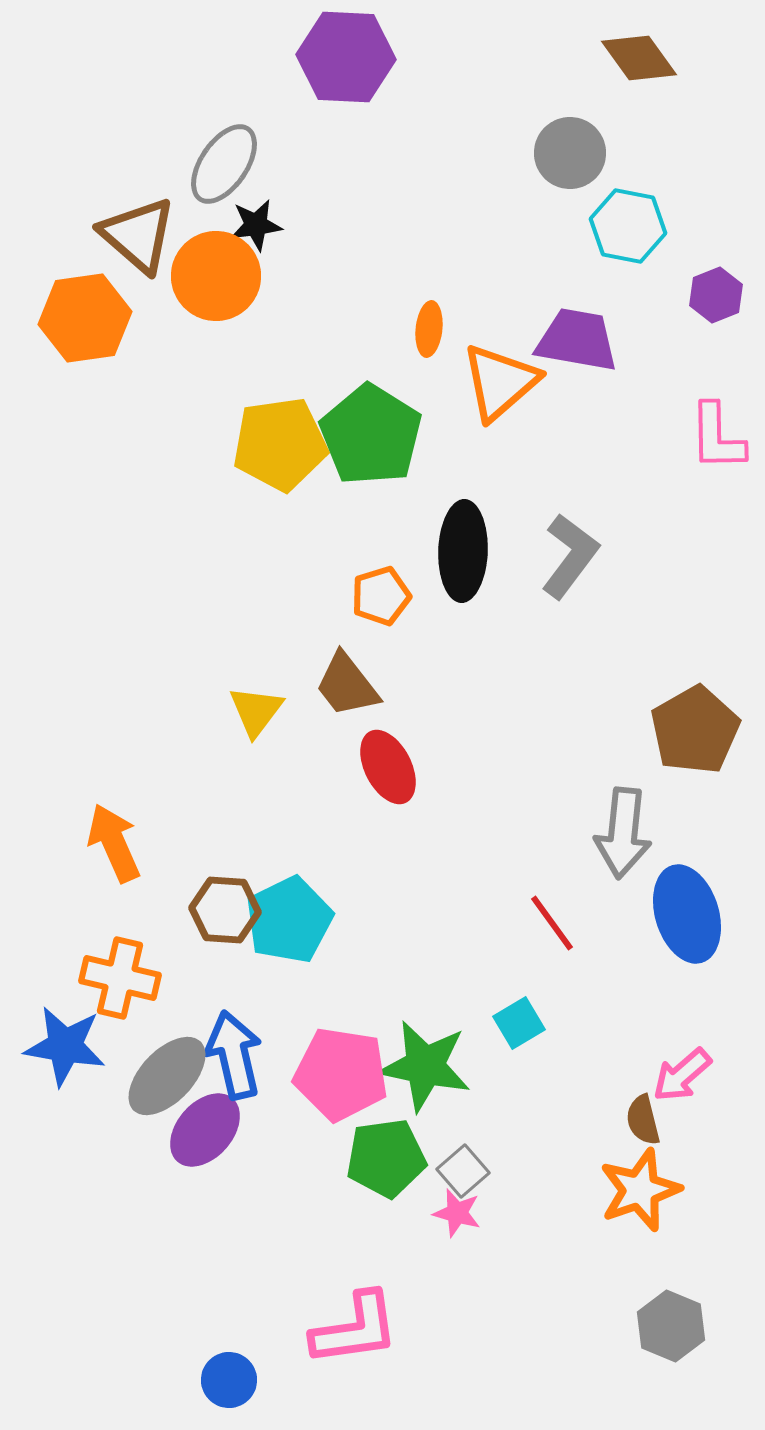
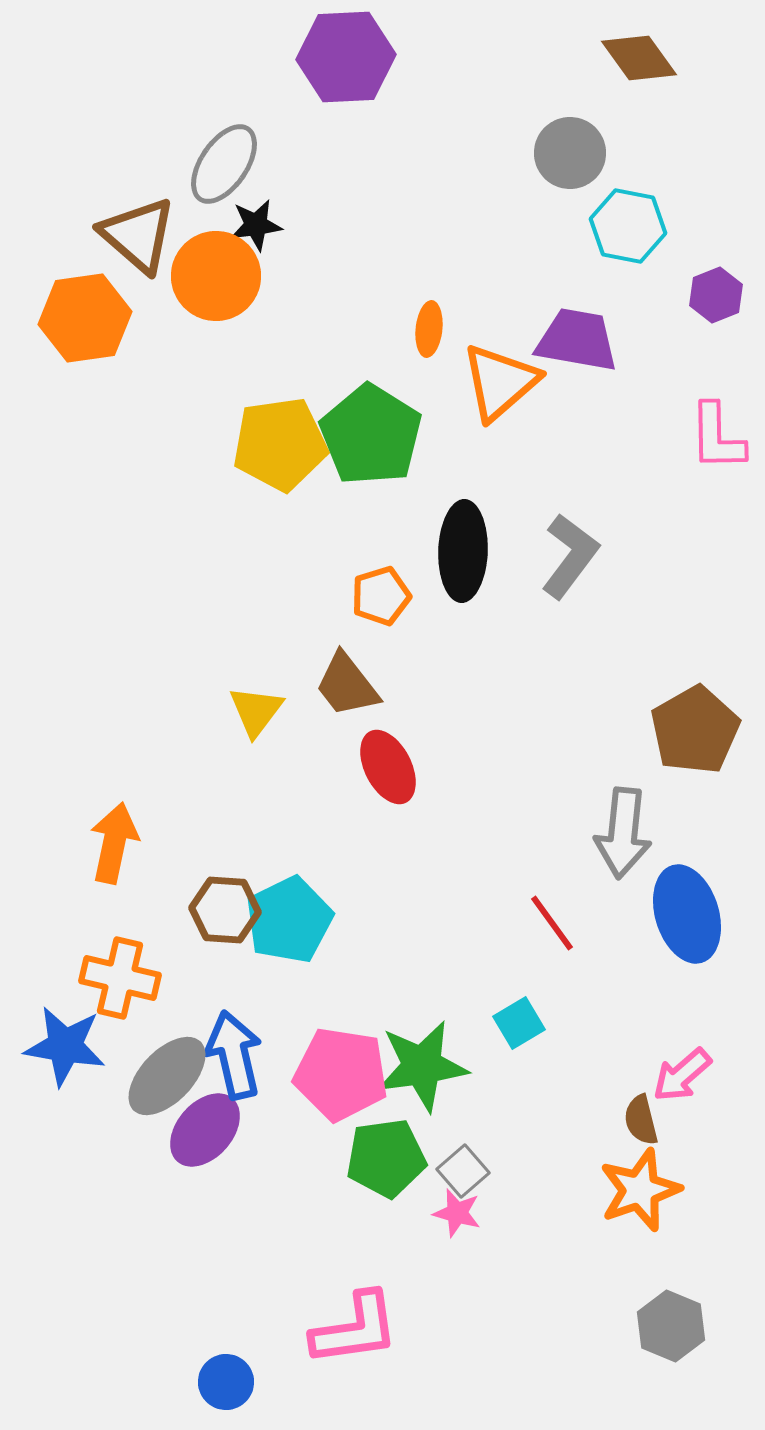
purple hexagon at (346, 57): rotated 6 degrees counterclockwise
orange arrow at (114, 843): rotated 36 degrees clockwise
green star at (425, 1066): moved 3 px left; rotated 20 degrees counterclockwise
brown semicircle at (643, 1120): moved 2 px left
blue circle at (229, 1380): moved 3 px left, 2 px down
